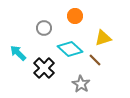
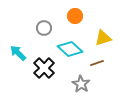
brown line: moved 2 px right, 3 px down; rotated 64 degrees counterclockwise
